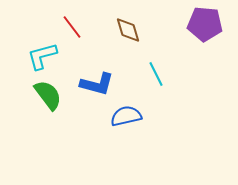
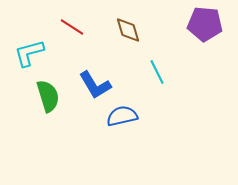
red line: rotated 20 degrees counterclockwise
cyan L-shape: moved 13 px left, 3 px up
cyan line: moved 1 px right, 2 px up
blue L-shape: moved 2 px left, 1 px down; rotated 44 degrees clockwise
green semicircle: moved 1 px down; rotated 20 degrees clockwise
blue semicircle: moved 4 px left
